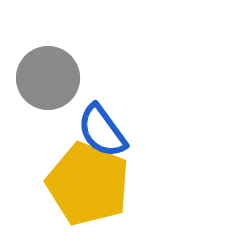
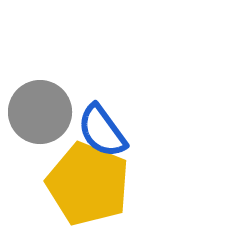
gray circle: moved 8 px left, 34 px down
